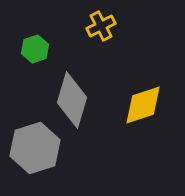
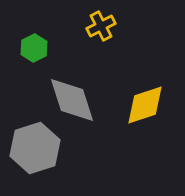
green hexagon: moved 1 px left, 1 px up; rotated 8 degrees counterclockwise
gray diamond: rotated 34 degrees counterclockwise
yellow diamond: moved 2 px right
